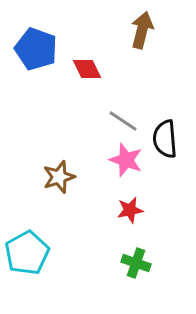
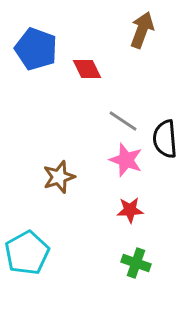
brown arrow: rotated 6 degrees clockwise
red star: rotated 8 degrees clockwise
